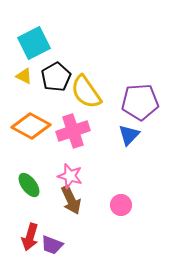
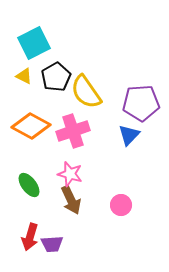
purple pentagon: moved 1 px right, 1 px down
pink star: moved 2 px up
purple trapezoid: moved 1 px up; rotated 25 degrees counterclockwise
